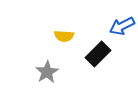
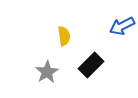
yellow semicircle: rotated 102 degrees counterclockwise
black rectangle: moved 7 px left, 11 px down
